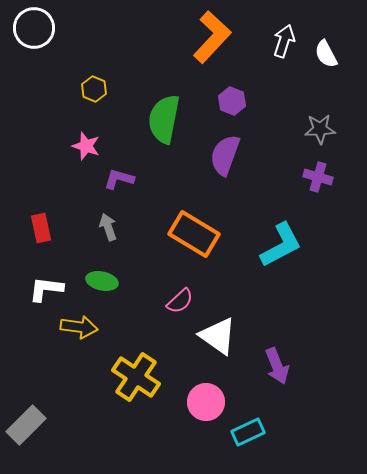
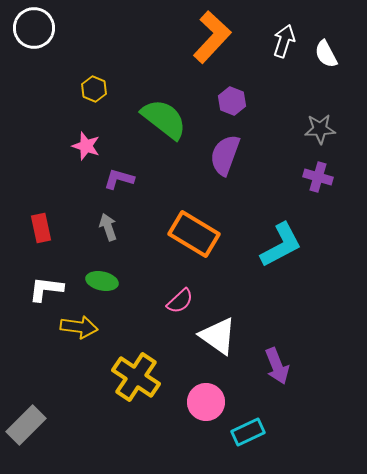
green semicircle: rotated 117 degrees clockwise
